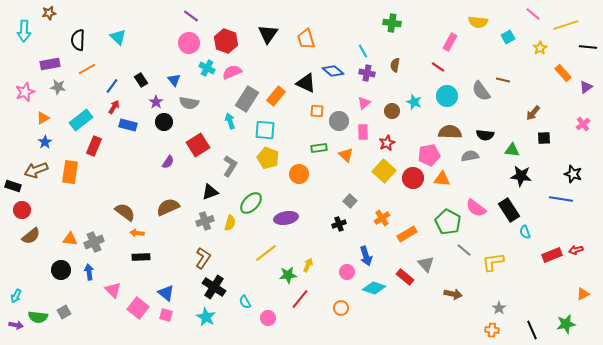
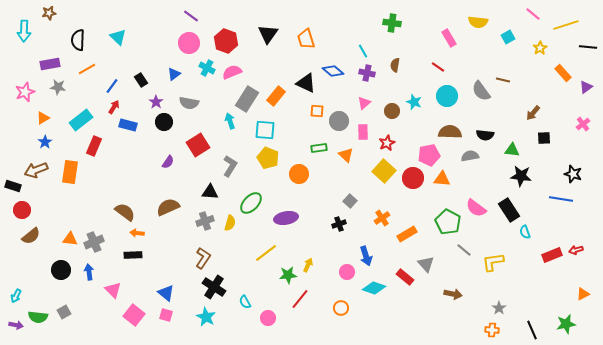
pink rectangle at (450, 42): moved 1 px left, 4 px up; rotated 60 degrees counterclockwise
blue triangle at (174, 80): moved 6 px up; rotated 32 degrees clockwise
black triangle at (210, 192): rotated 24 degrees clockwise
black rectangle at (141, 257): moved 8 px left, 2 px up
pink square at (138, 308): moved 4 px left, 7 px down
